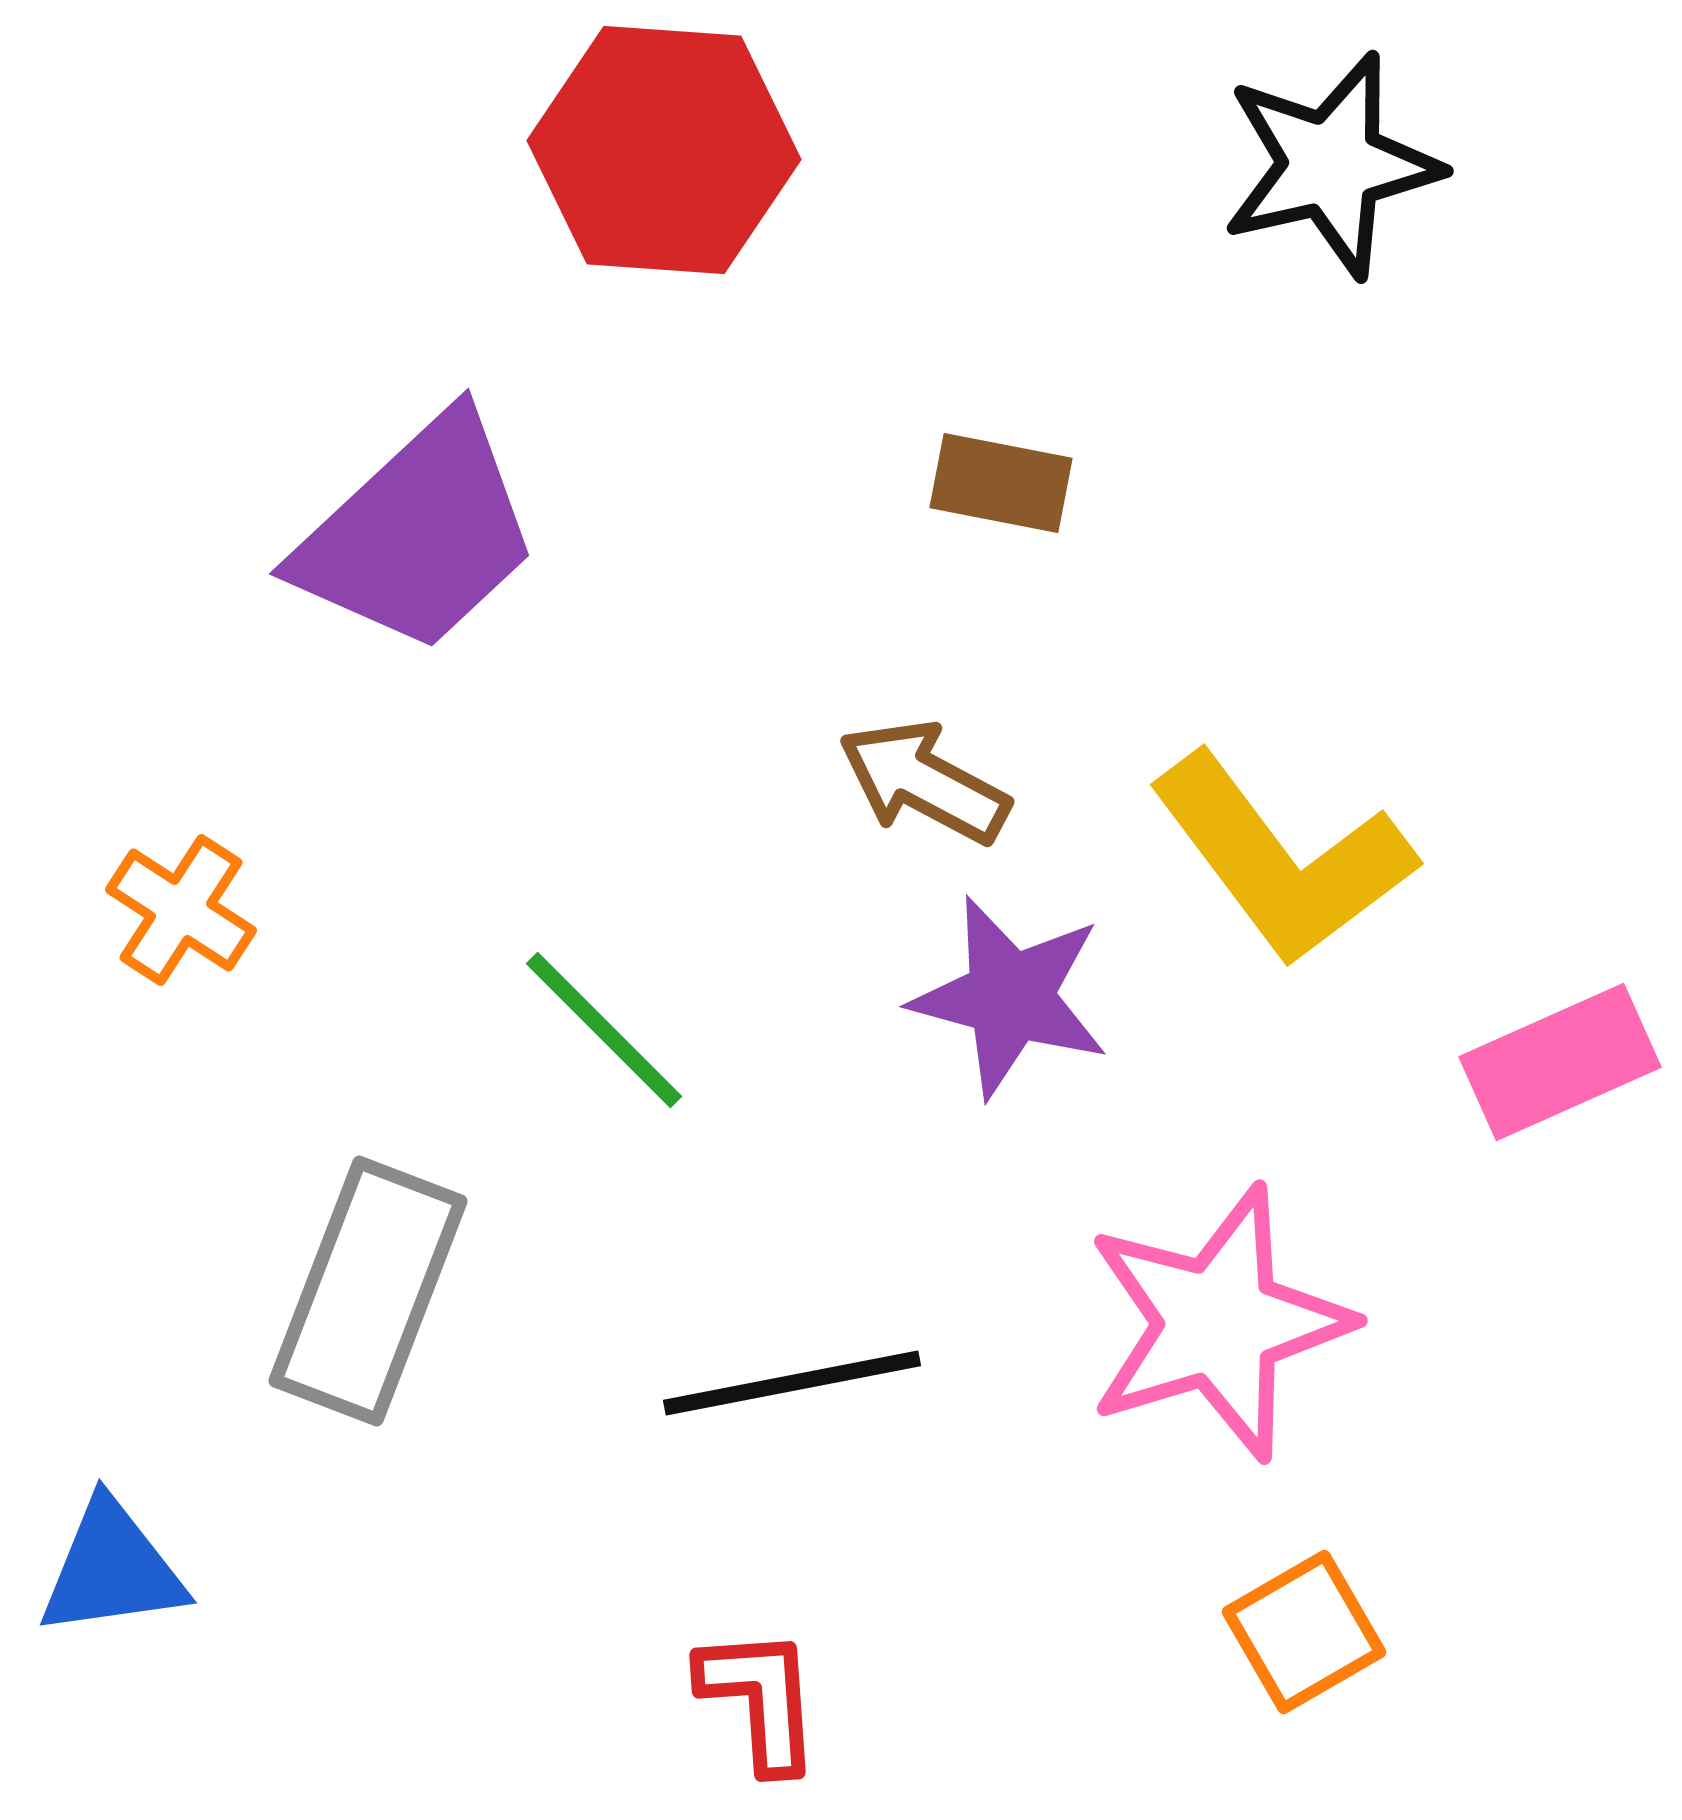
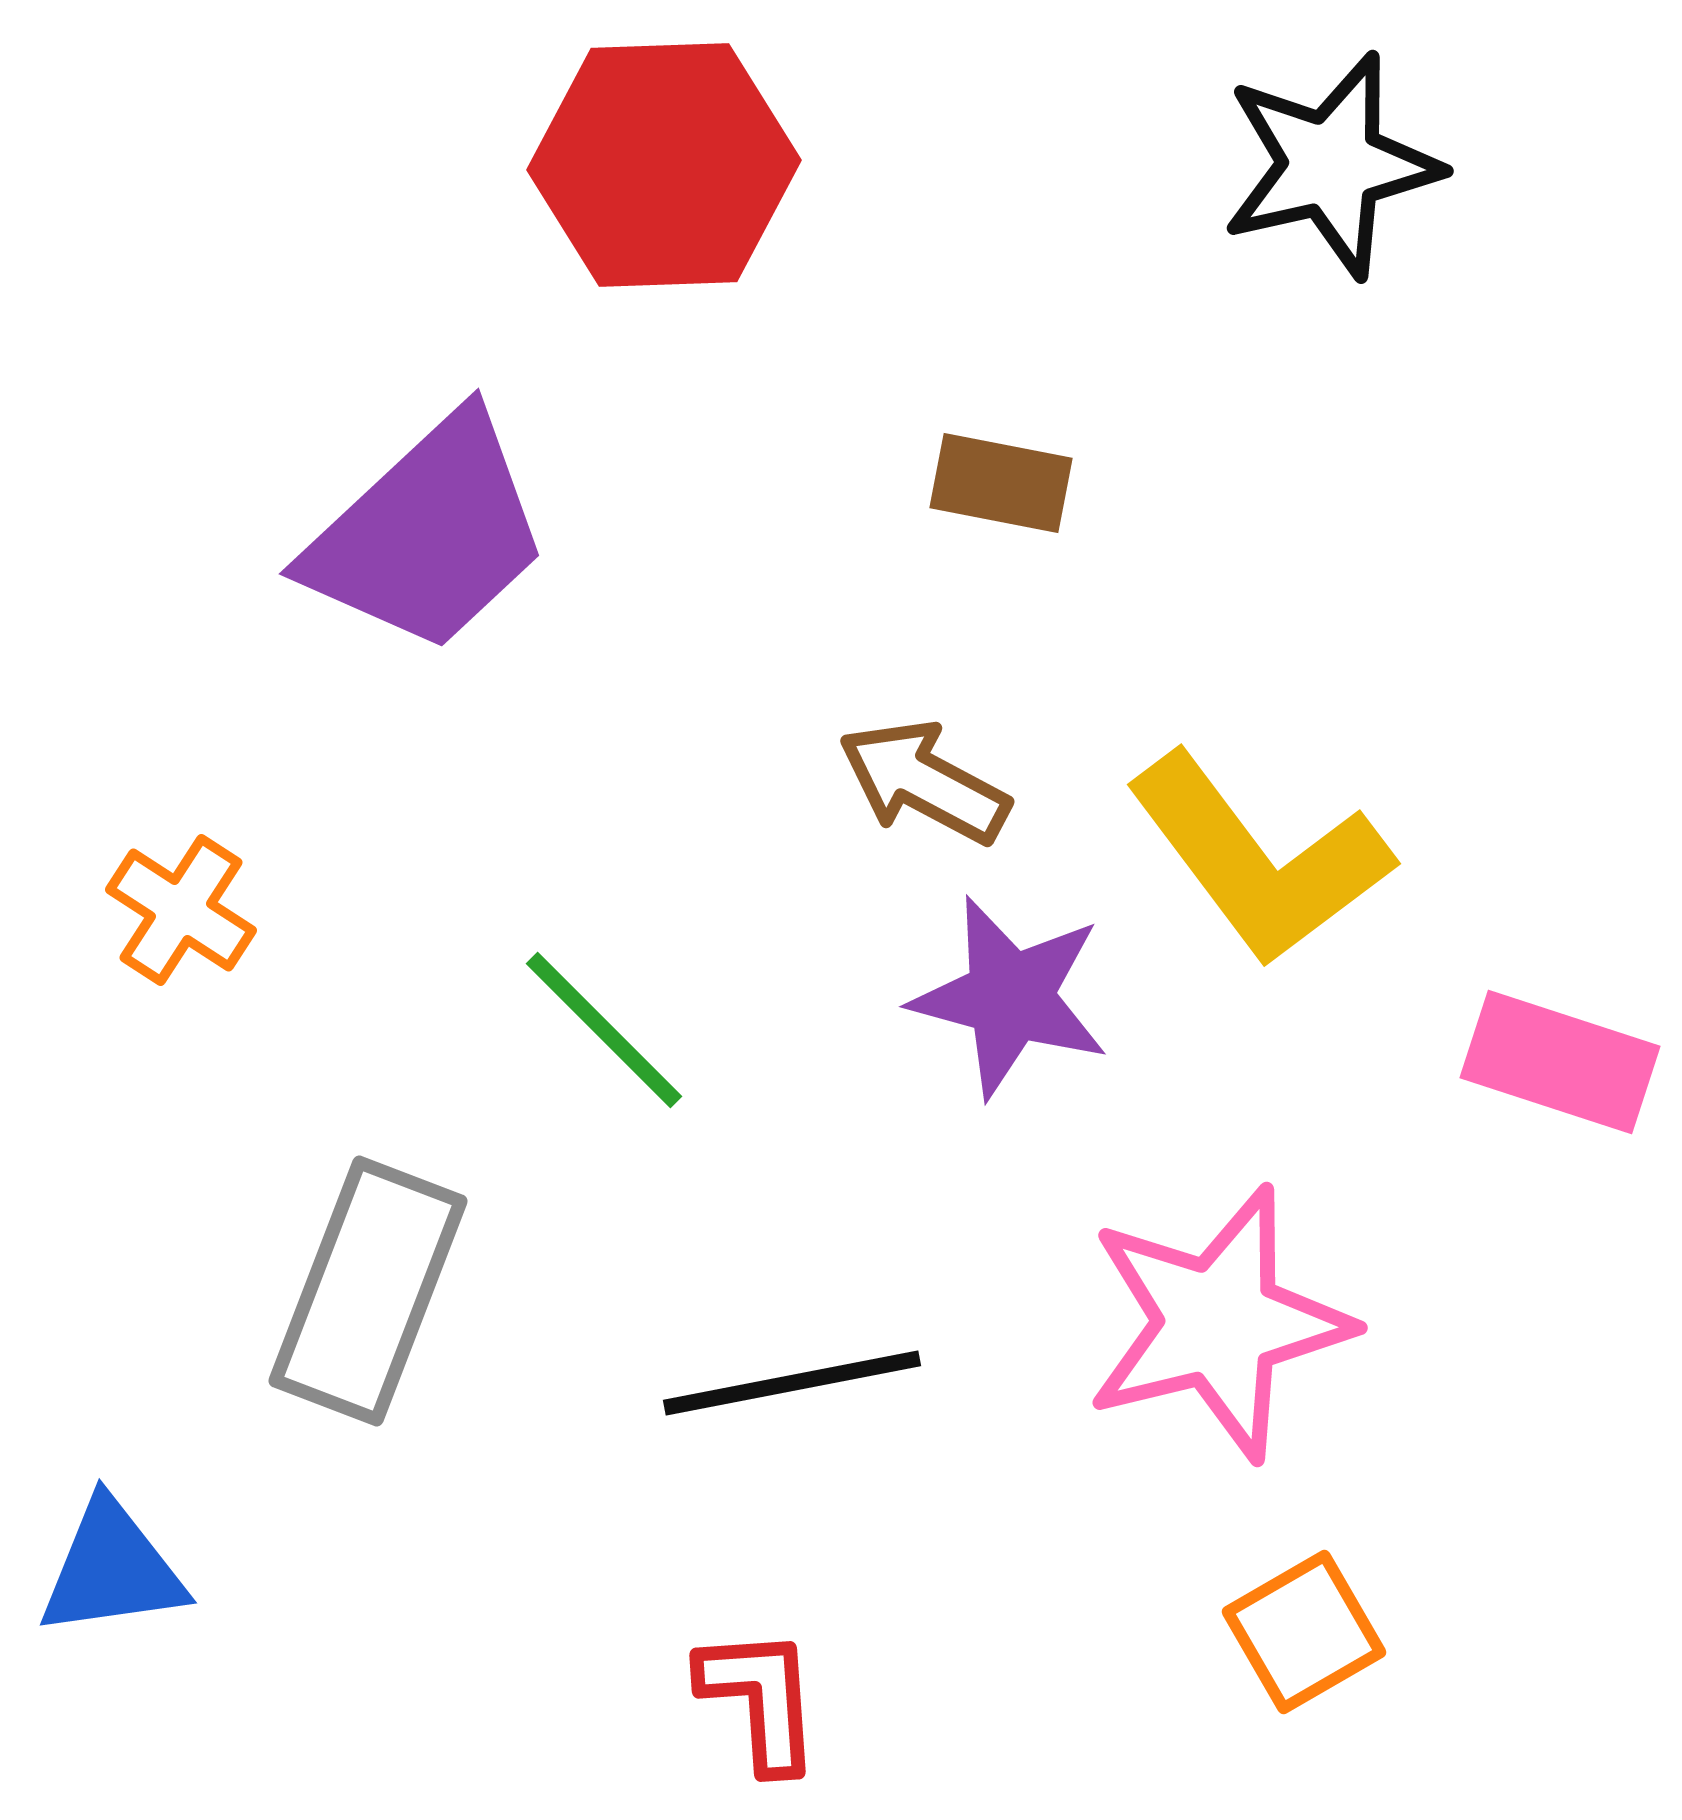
red hexagon: moved 15 px down; rotated 6 degrees counterclockwise
purple trapezoid: moved 10 px right
yellow L-shape: moved 23 px left
pink rectangle: rotated 42 degrees clockwise
pink star: rotated 3 degrees clockwise
